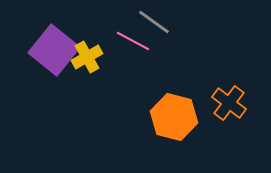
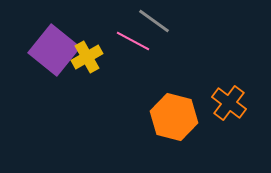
gray line: moved 1 px up
